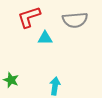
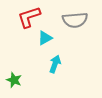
cyan triangle: rotated 28 degrees counterclockwise
green star: moved 3 px right
cyan arrow: moved 22 px up; rotated 12 degrees clockwise
